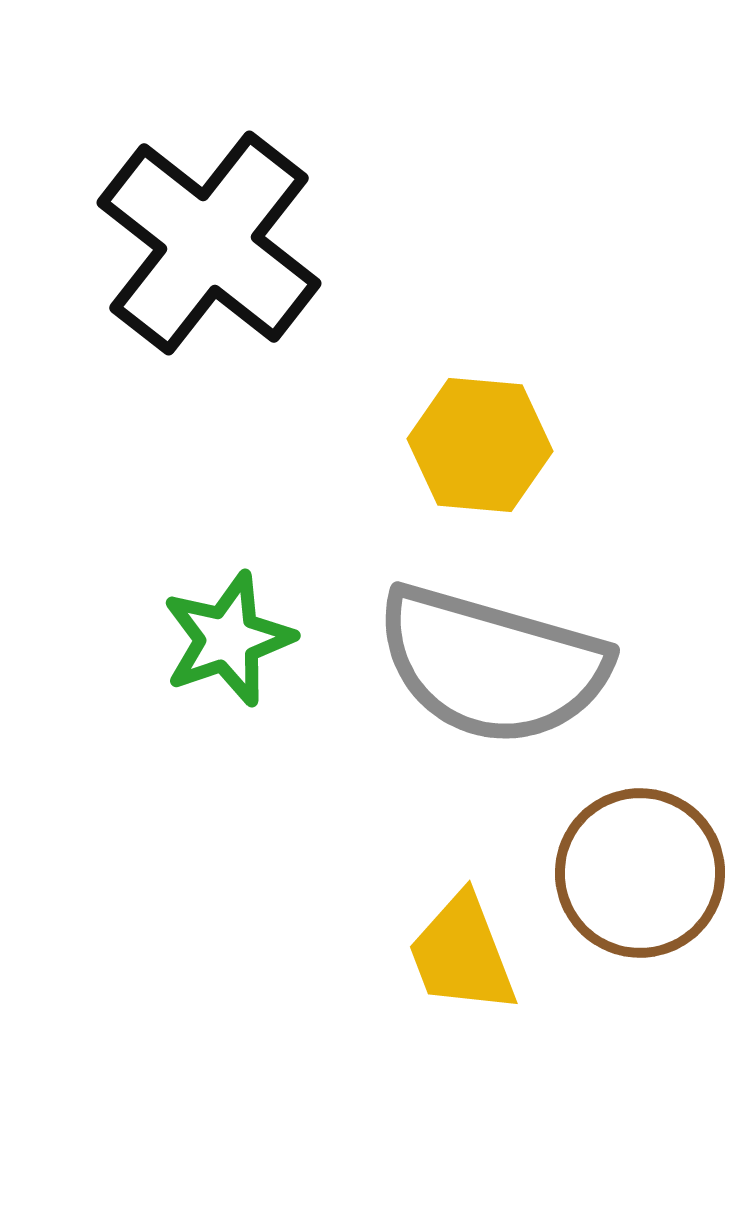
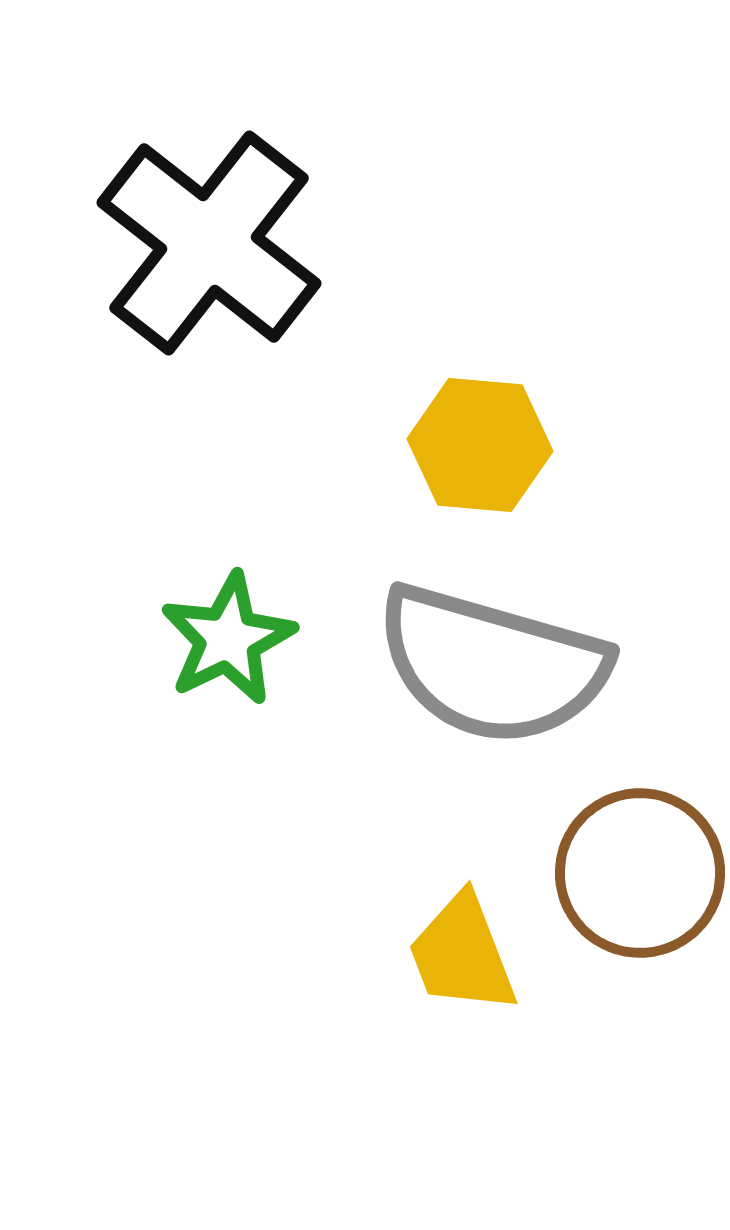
green star: rotated 7 degrees counterclockwise
